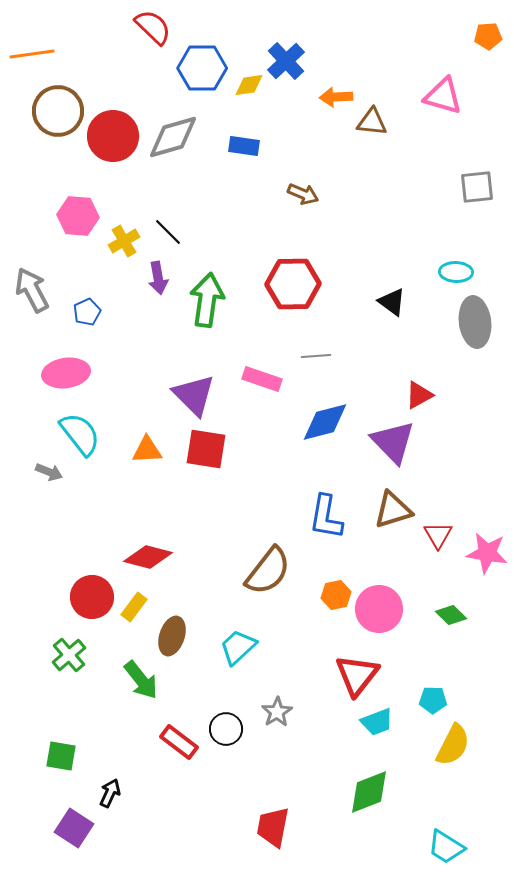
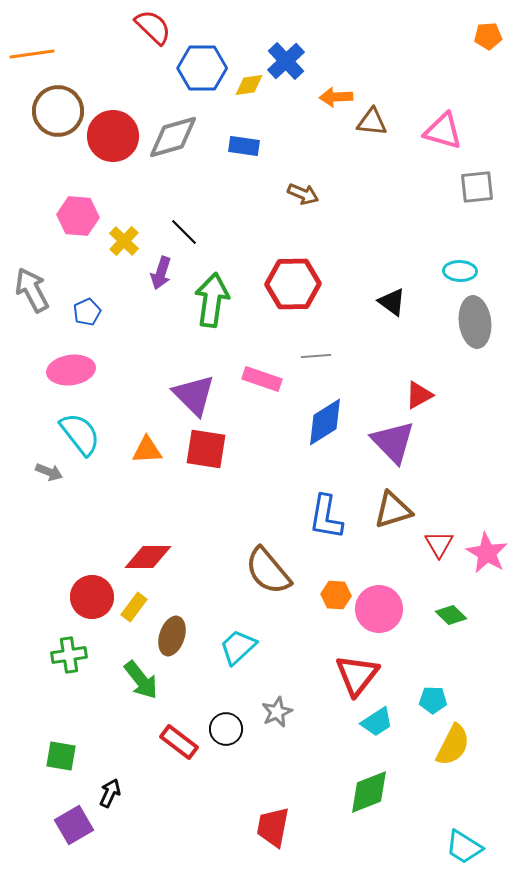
pink triangle at (443, 96): moved 35 px down
black line at (168, 232): moved 16 px right
yellow cross at (124, 241): rotated 16 degrees counterclockwise
cyan ellipse at (456, 272): moved 4 px right, 1 px up
purple arrow at (158, 278): moved 3 px right, 5 px up; rotated 28 degrees clockwise
green arrow at (207, 300): moved 5 px right
pink ellipse at (66, 373): moved 5 px right, 3 px up
blue diamond at (325, 422): rotated 18 degrees counterclockwise
red triangle at (438, 535): moved 1 px right, 9 px down
pink star at (487, 553): rotated 21 degrees clockwise
red diamond at (148, 557): rotated 15 degrees counterclockwise
brown semicircle at (268, 571): rotated 102 degrees clockwise
orange hexagon at (336, 595): rotated 16 degrees clockwise
green cross at (69, 655): rotated 32 degrees clockwise
gray star at (277, 712): rotated 8 degrees clockwise
cyan trapezoid at (377, 722): rotated 12 degrees counterclockwise
purple square at (74, 828): moved 3 px up; rotated 27 degrees clockwise
cyan trapezoid at (446, 847): moved 18 px right
